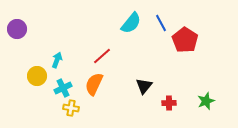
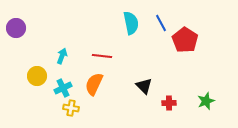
cyan semicircle: rotated 50 degrees counterclockwise
purple circle: moved 1 px left, 1 px up
red line: rotated 48 degrees clockwise
cyan arrow: moved 5 px right, 4 px up
black triangle: rotated 24 degrees counterclockwise
